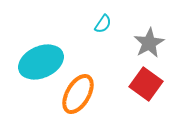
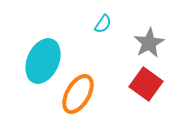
cyan ellipse: moved 2 px right, 1 px up; rotated 42 degrees counterclockwise
